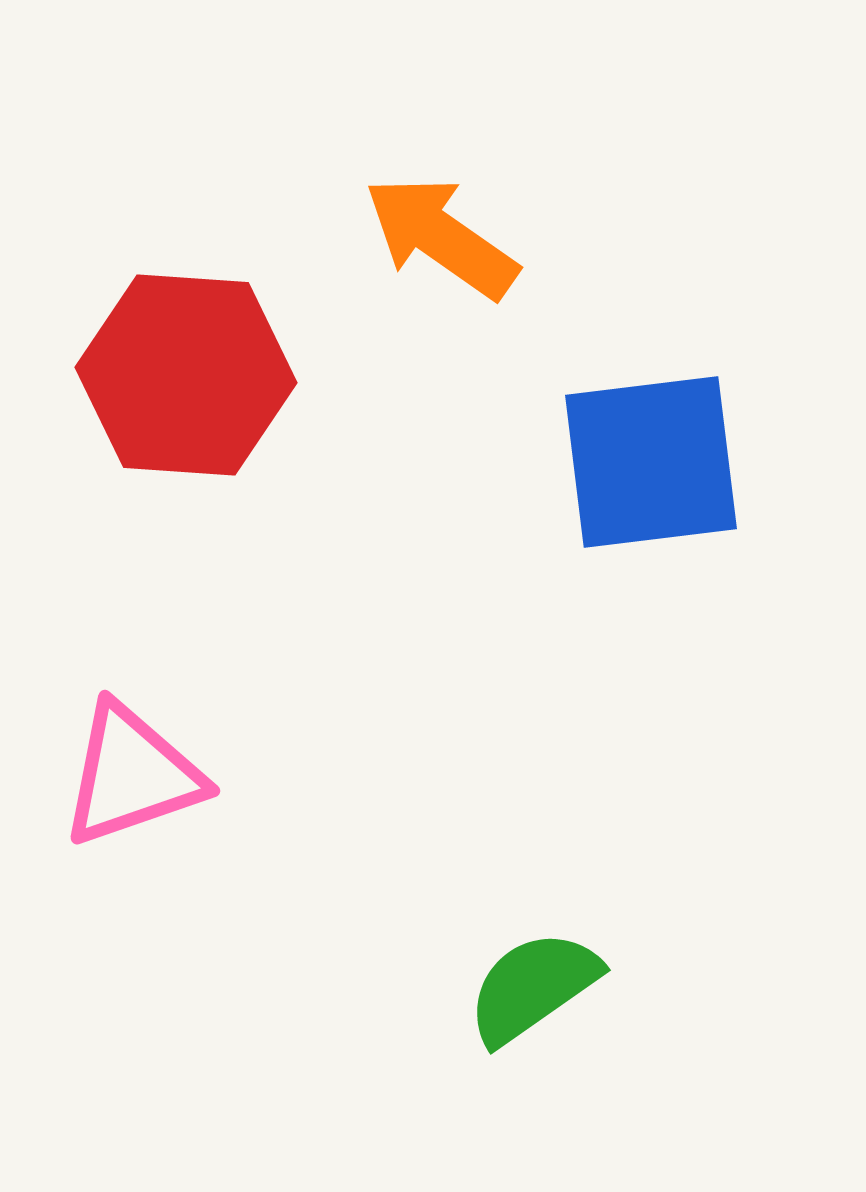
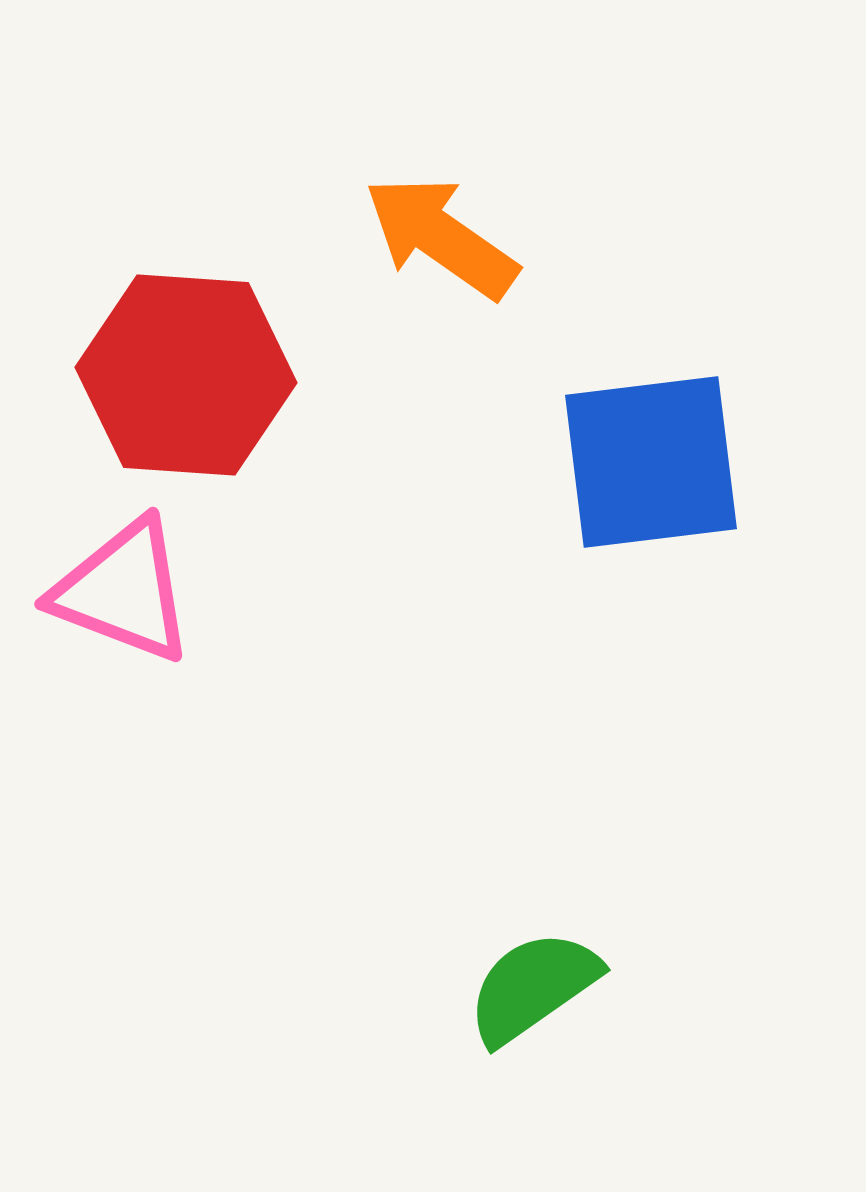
pink triangle: moved 9 px left, 184 px up; rotated 40 degrees clockwise
